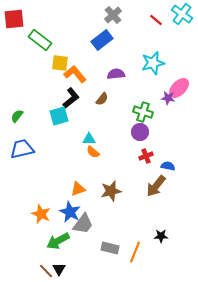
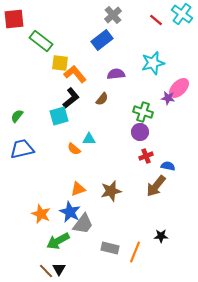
green rectangle: moved 1 px right, 1 px down
orange semicircle: moved 19 px left, 3 px up
